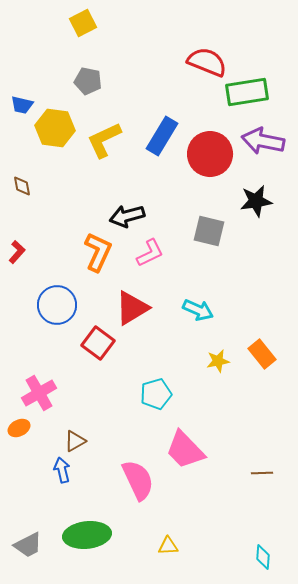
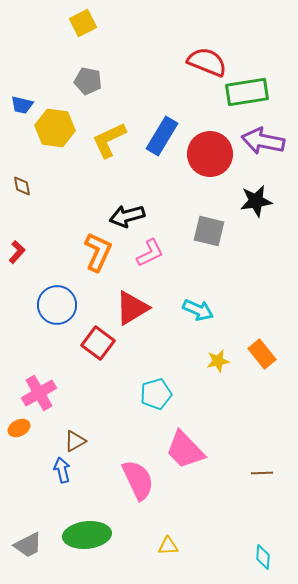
yellow L-shape: moved 5 px right
